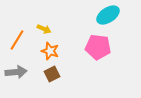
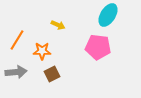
cyan ellipse: rotated 25 degrees counterclockwise
yellow arrow: moved 14 px right, 4 px up
orange star: moved 8 px left; rotated 18 degrees counterclockwise
